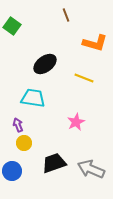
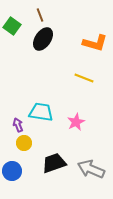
brown line: moved 26 px left
black ellipse: moved 2 px left, 25 px up; rotated 20 degrees counterclockwise
cyan trapezoid: moved 8 px right, 14 px down
